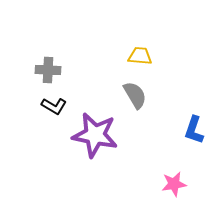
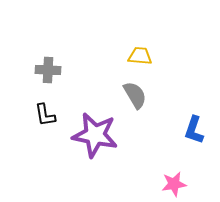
black L-shape: moved 9 px left, 9 px down; rotated 50 degrees clockwise
